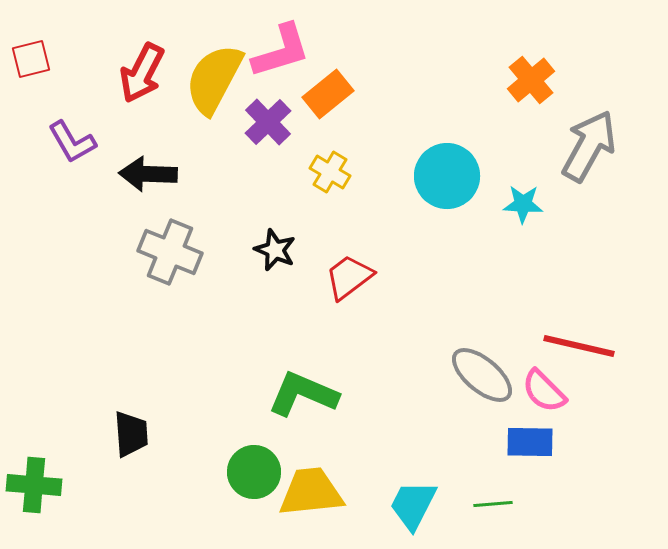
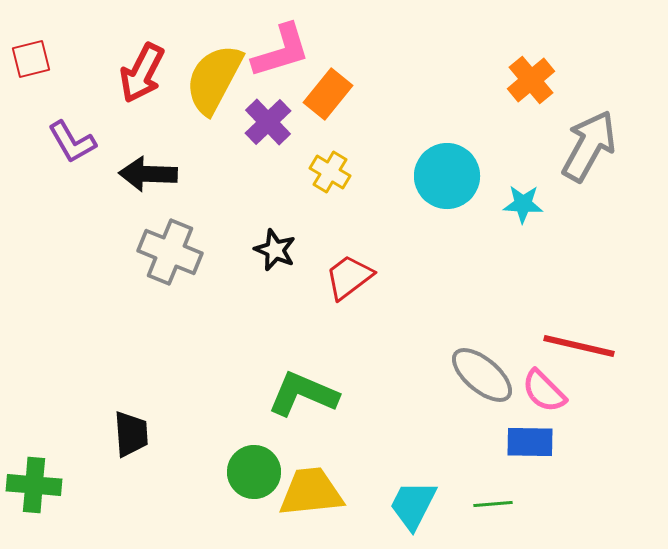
orange rectangle: rotated 12 degrees counterclockwise
